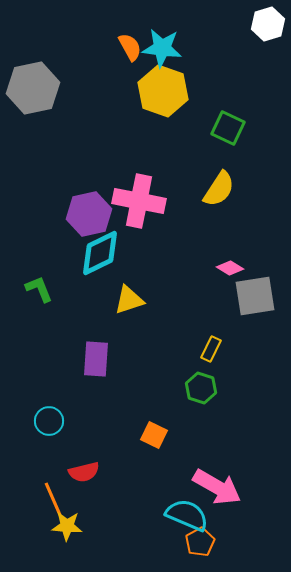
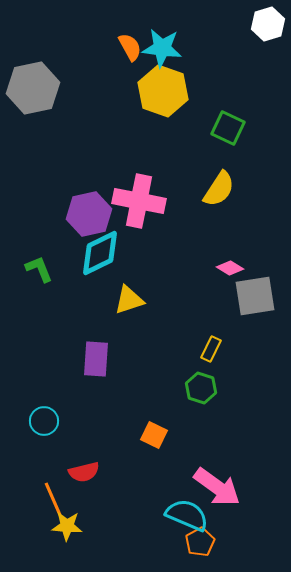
green L-shape: moved 20 px up
cyan circle: moved 5 px left
pink arrow: rotated 6 degrees clockwise
